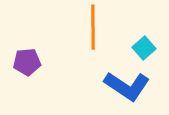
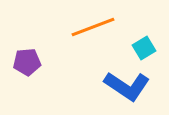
orange line: rotated 69 degrees clockwise
cyan square: rotated 10 degrees clockwise
